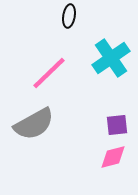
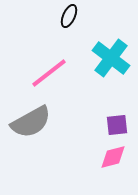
black ellipse: rotated 15 degrees clockwise
cyan cross: rotated 18 degrees counterclockwise
pink line: rotated 6 degrees clockwise
gray semicircle: moved 3 px left, 2 px up
